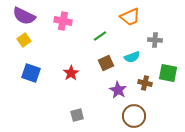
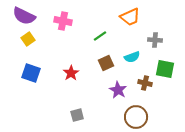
yellow square: moved 4 px right, 1 px up
green square: moved 3 px left, 4 px up
brown circle: moved 2 px right, 1 px down
